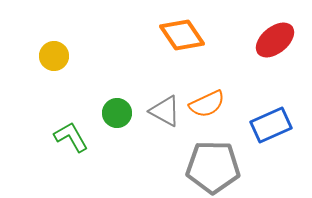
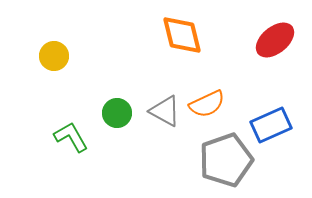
orange diamond: rotated 21 degrees clockwise
gray pentagon: moved 13 px right, 7 px up; rotated 20 degrees counterclockwise
